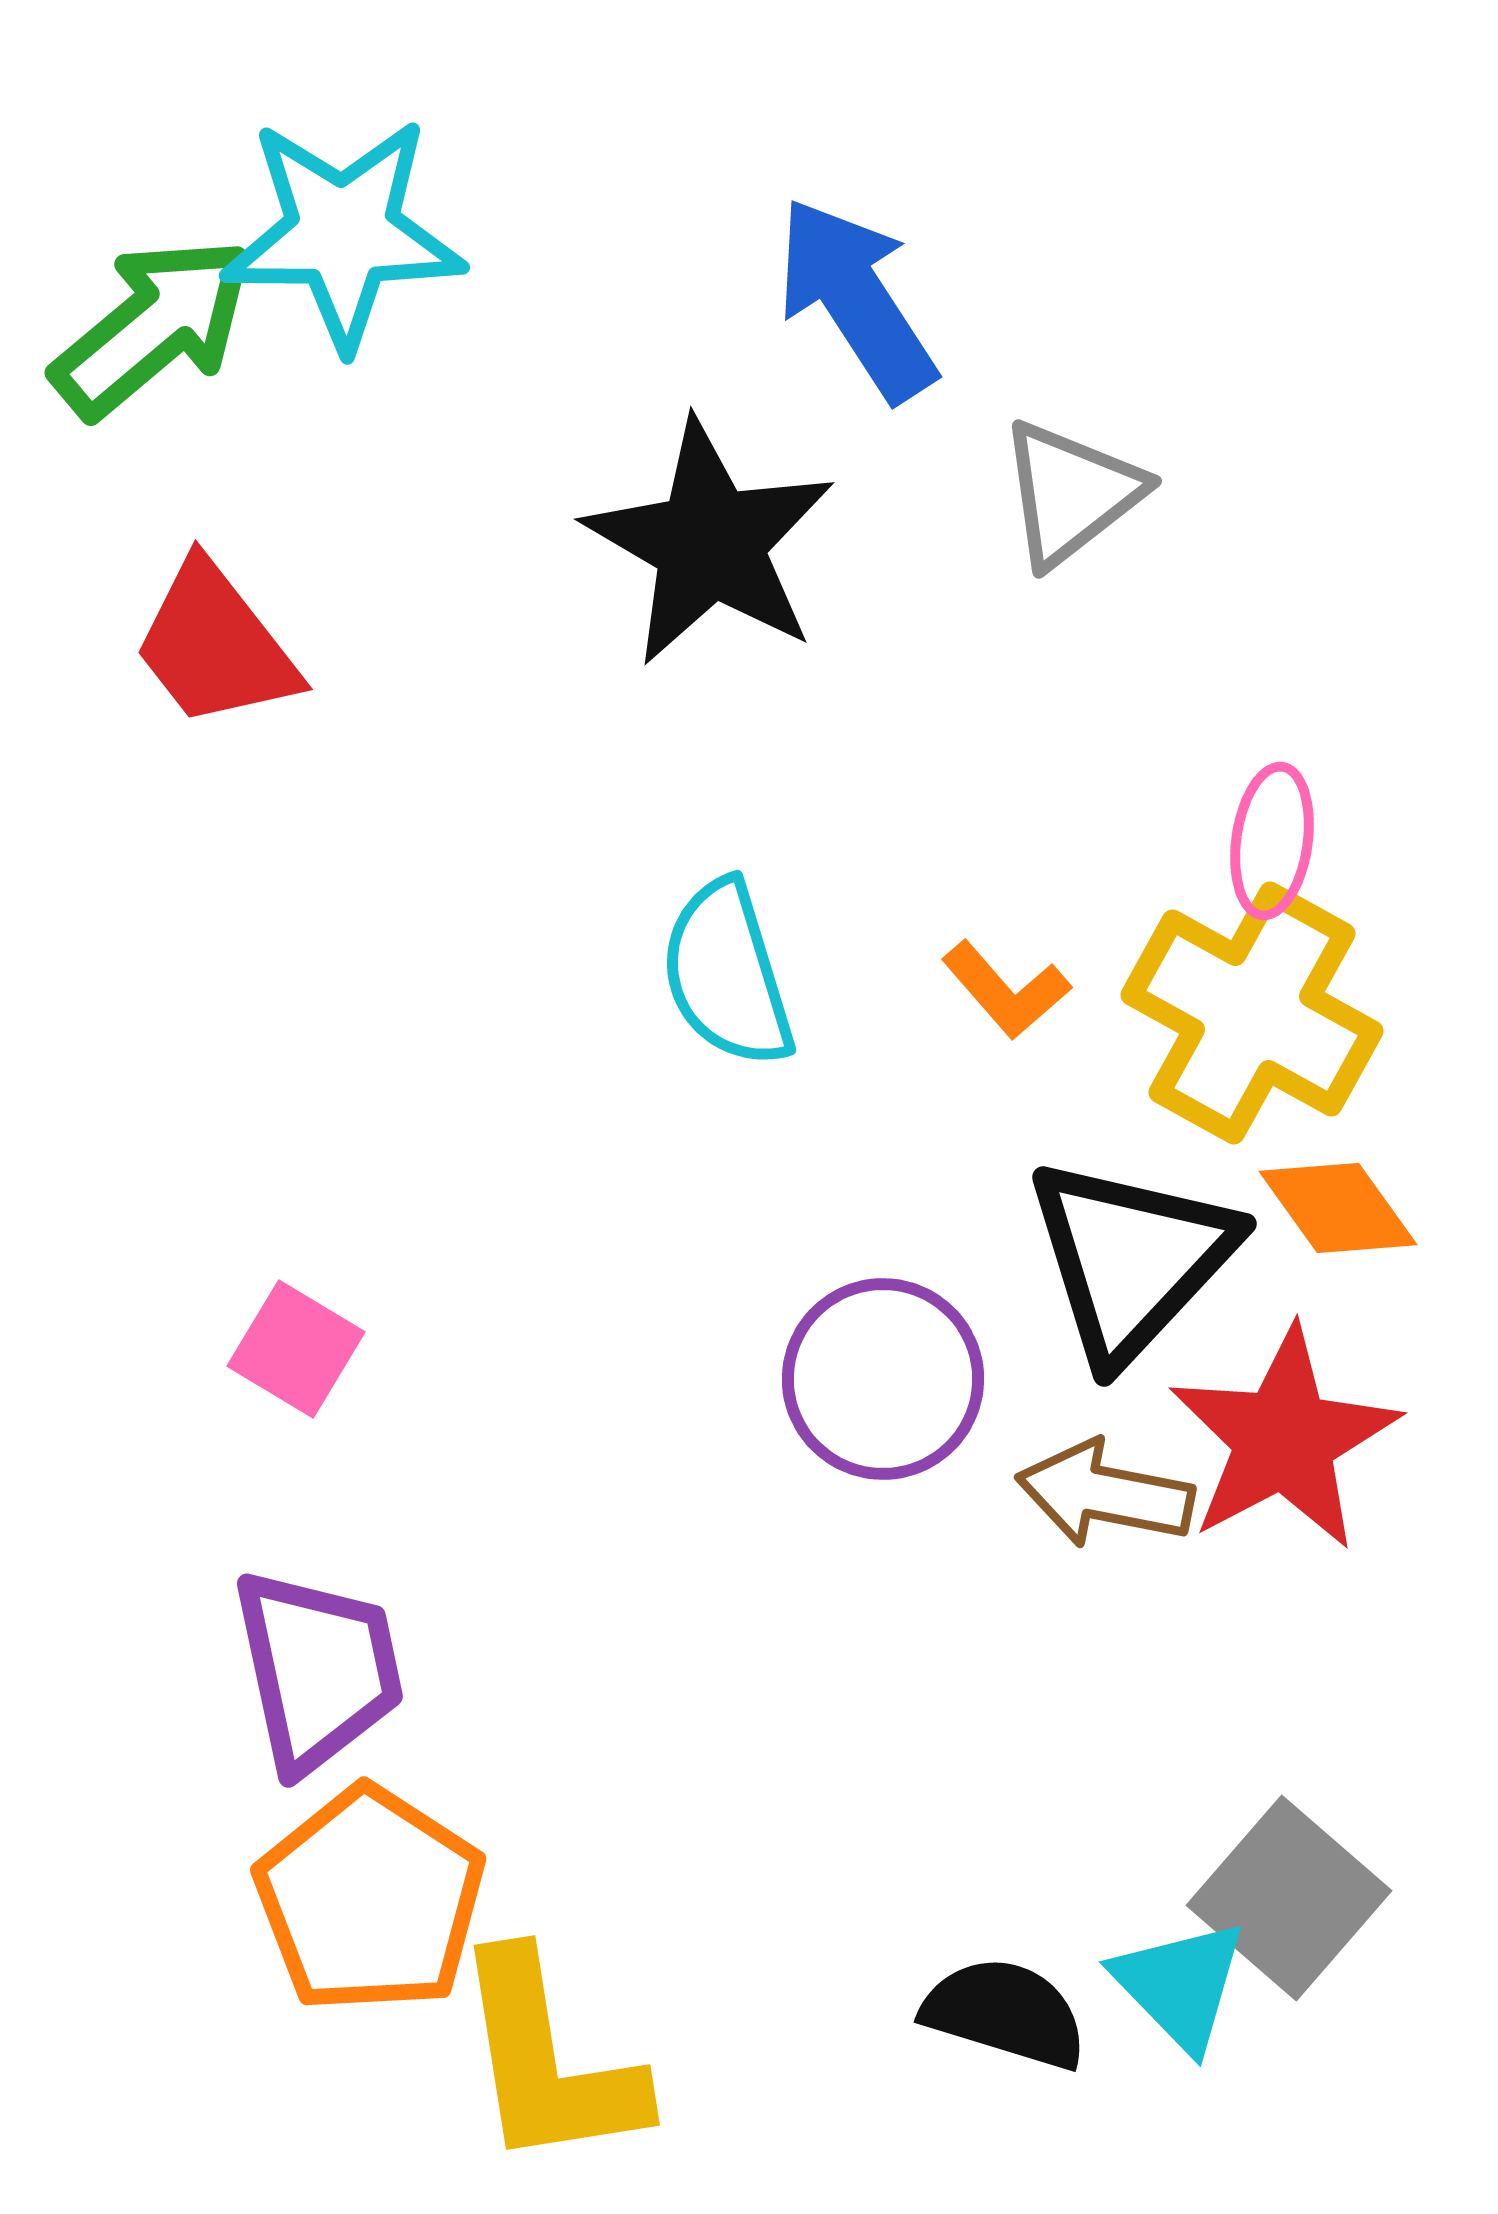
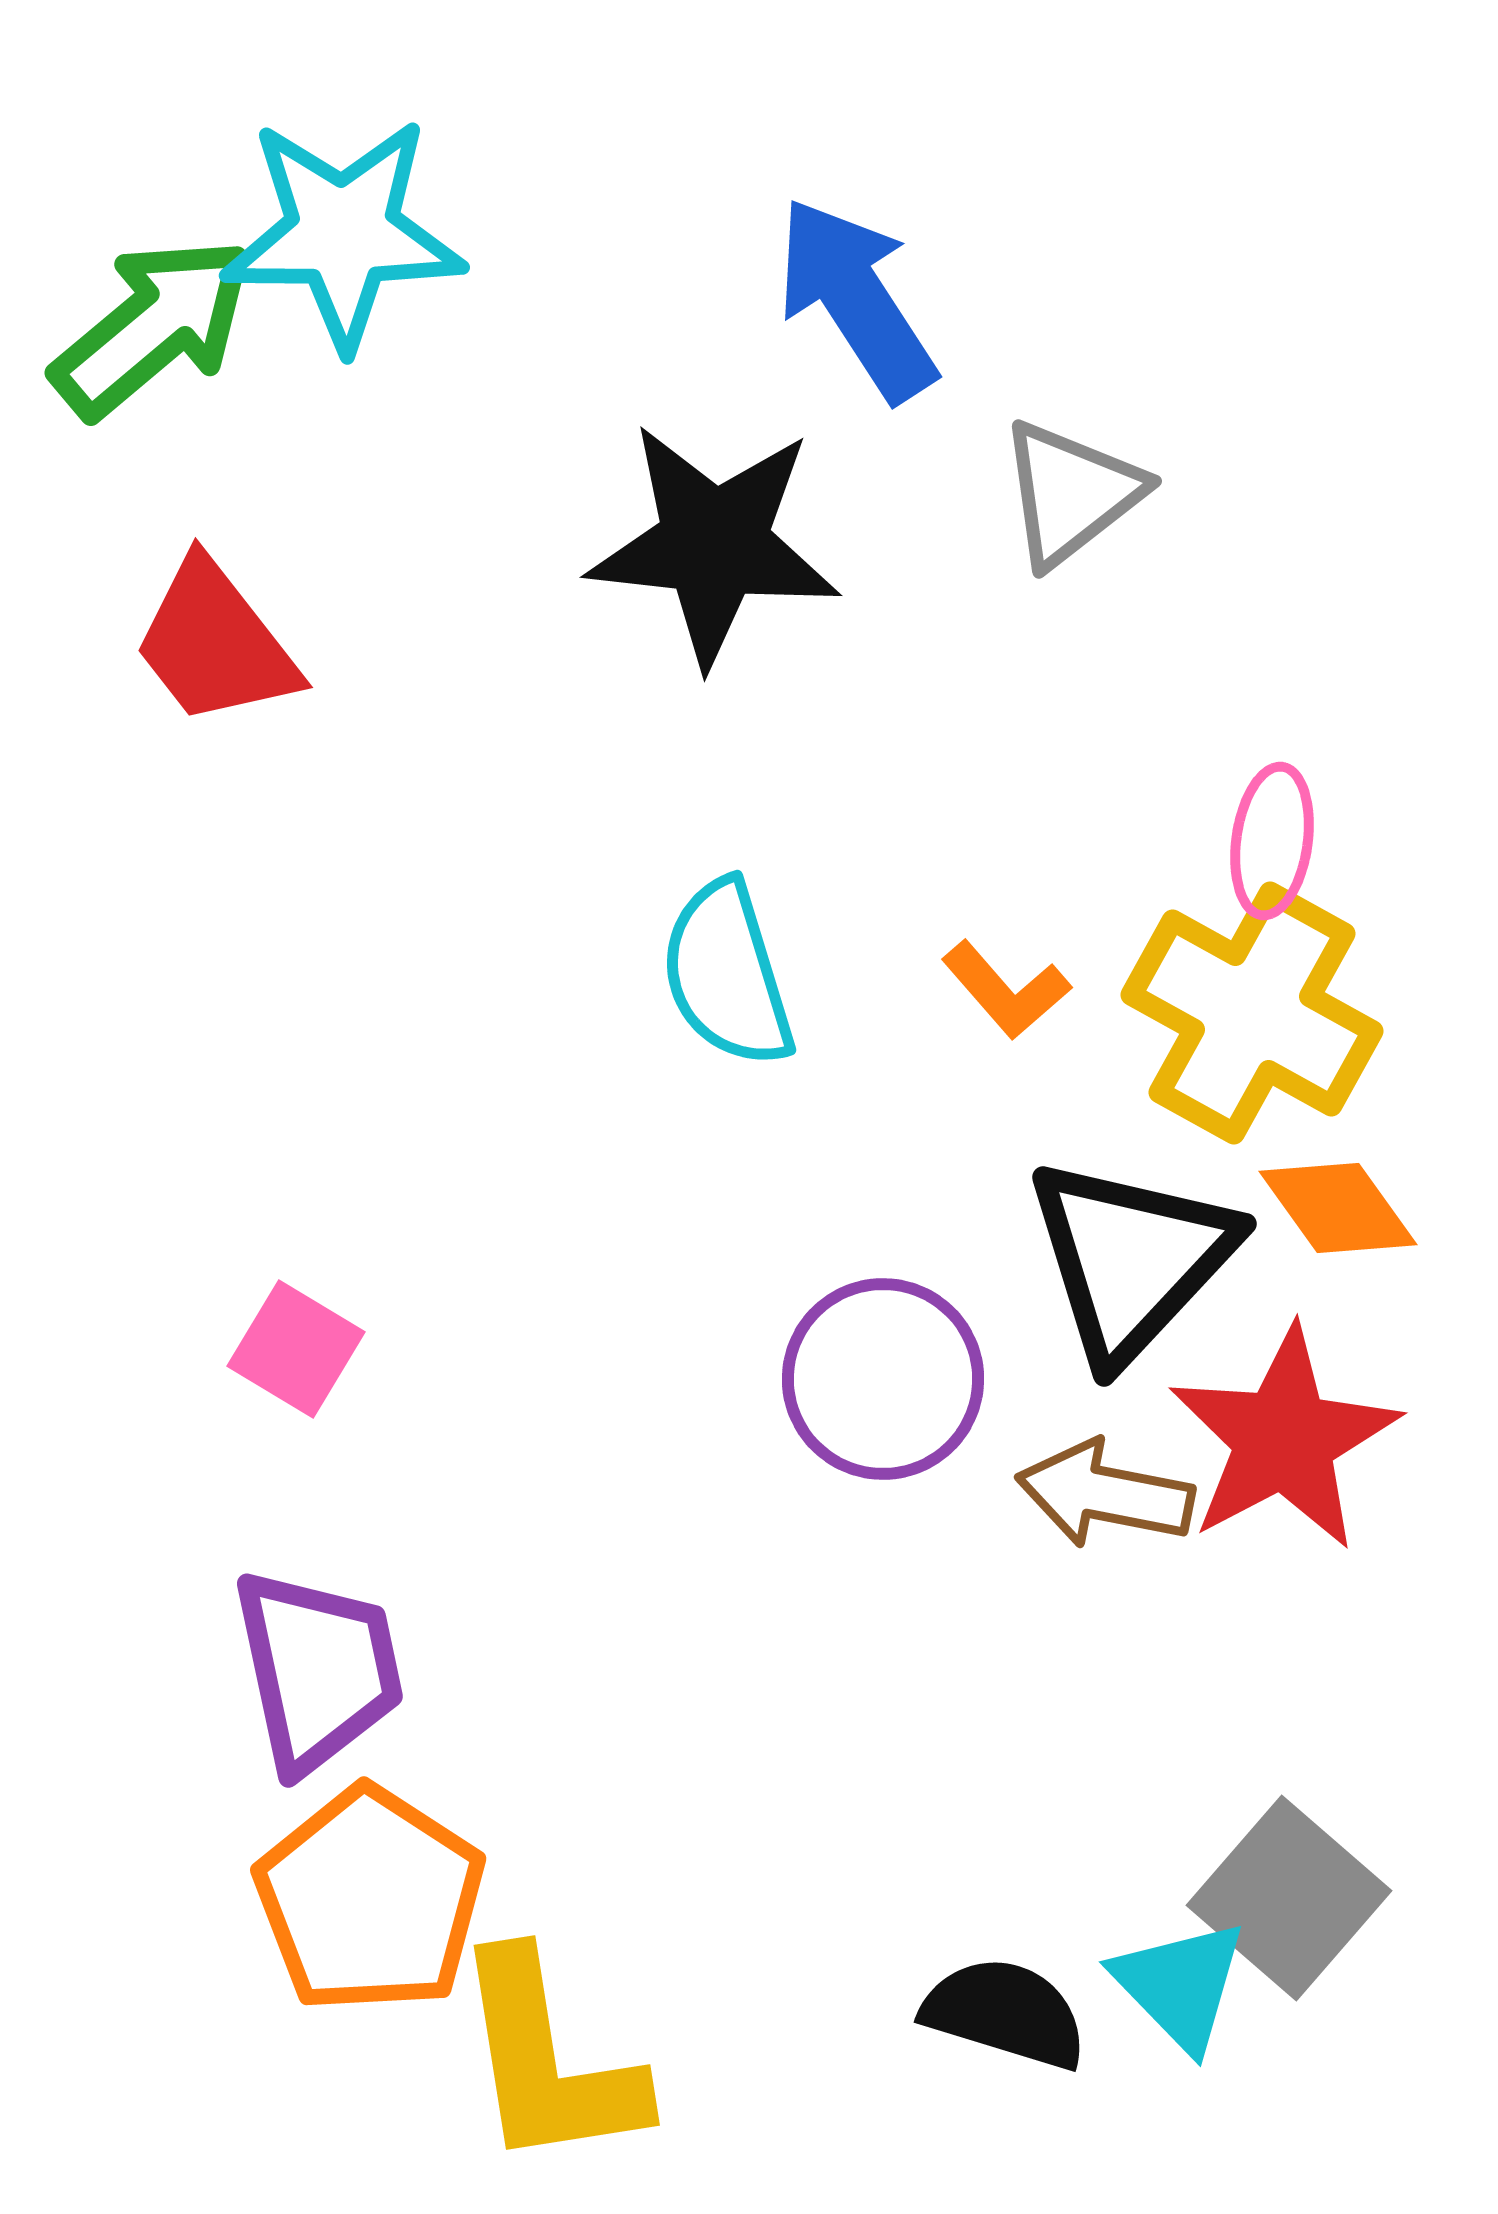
black star: moved 4 px right, 1 px down; rotated 24 degrees counterclockwise
red trapezoid: moved 2 px up
